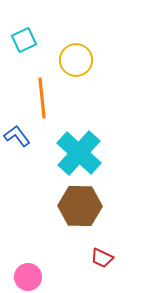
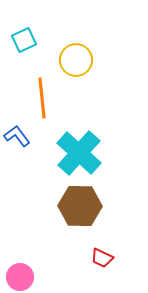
pink circle: moved 8 px left
